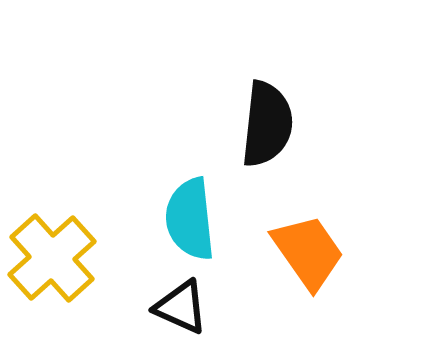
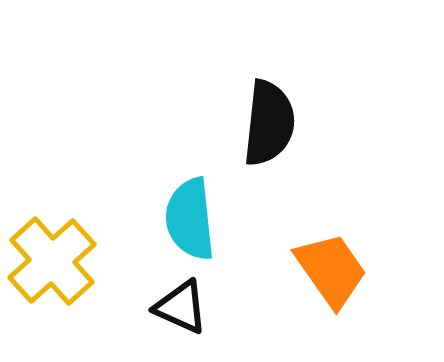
black semicircle: moved 2 px right, 1 px up
orange trapezoid: moved 23 px right, 18 px down
yellow cross: moved 3 px down
